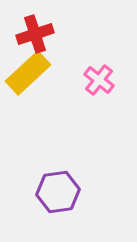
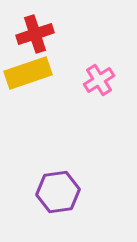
yellow rectangle: rotated 24 degrees clockwise
pink cross: rotated 20 degrees clockwise
